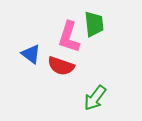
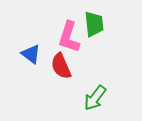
red semicircle: rotated 48 degrees clockwise
